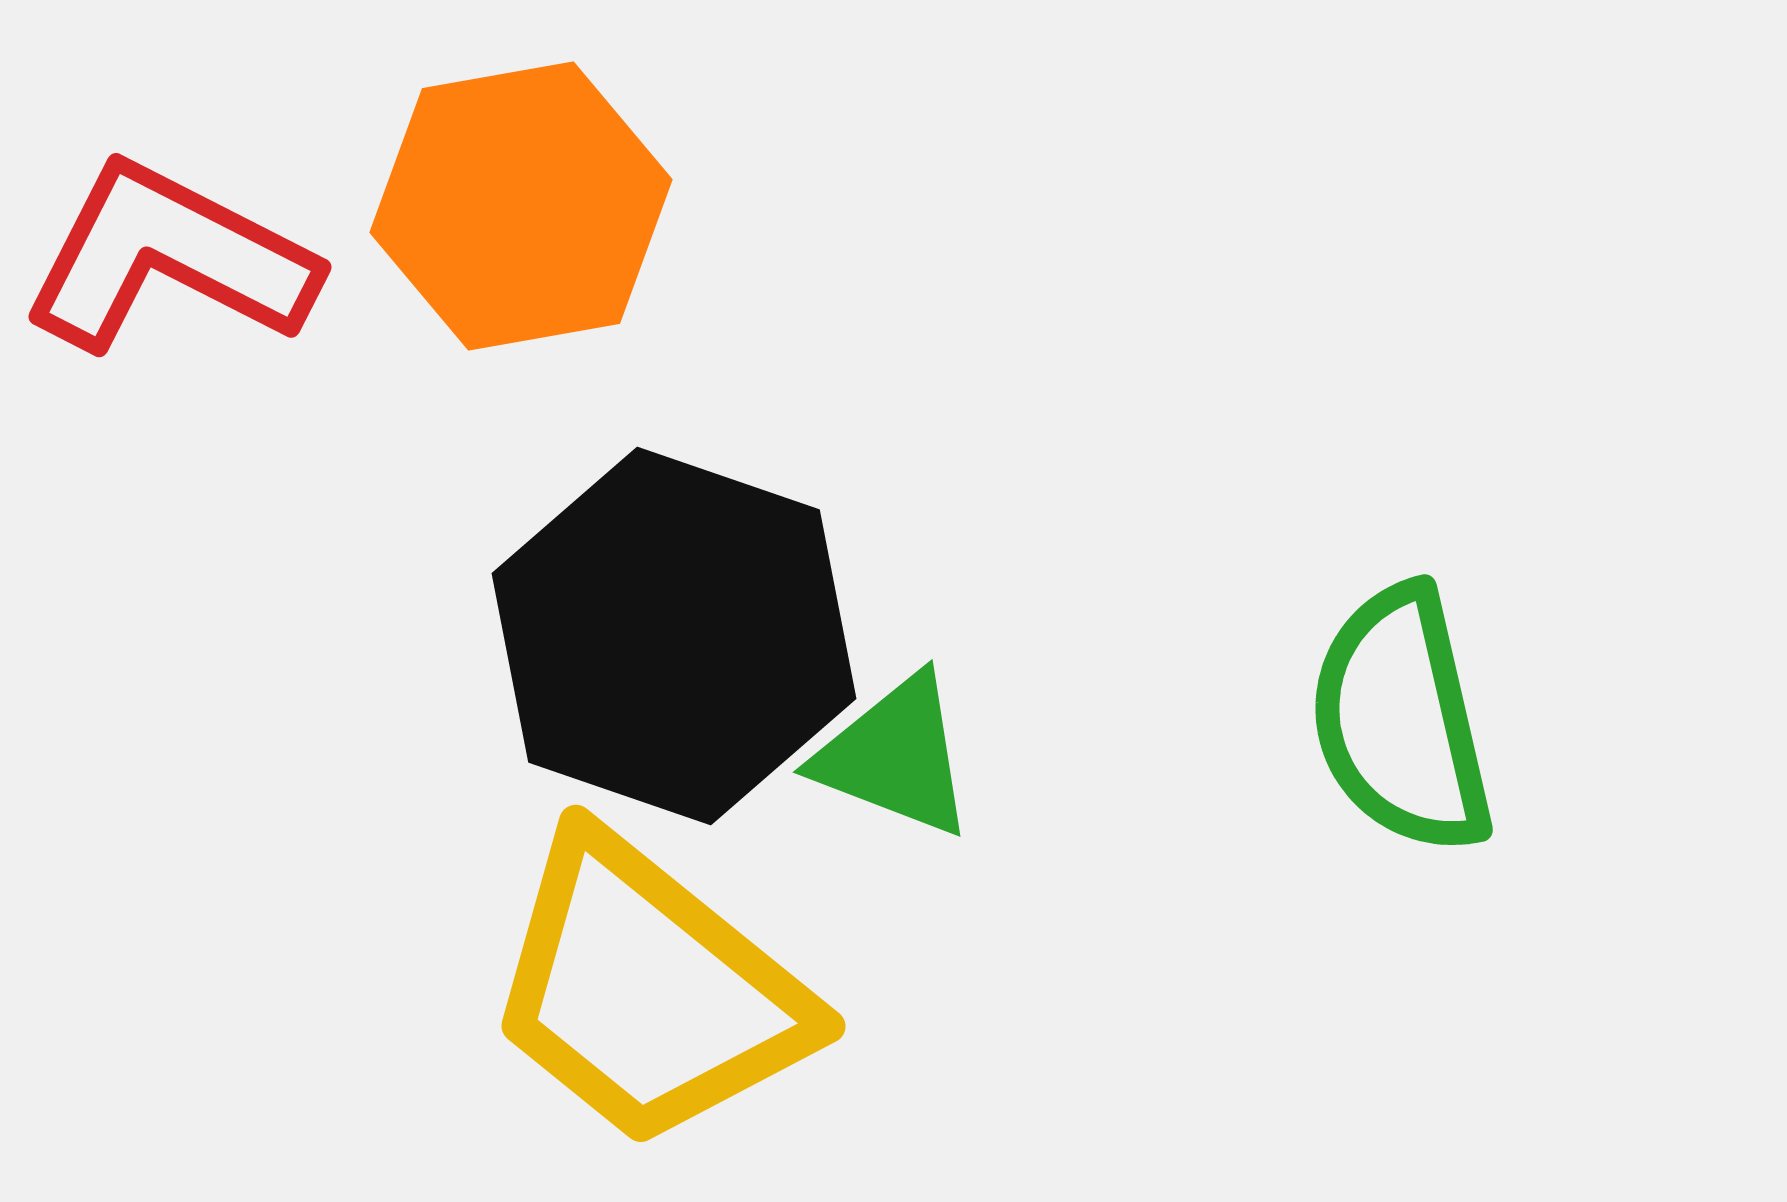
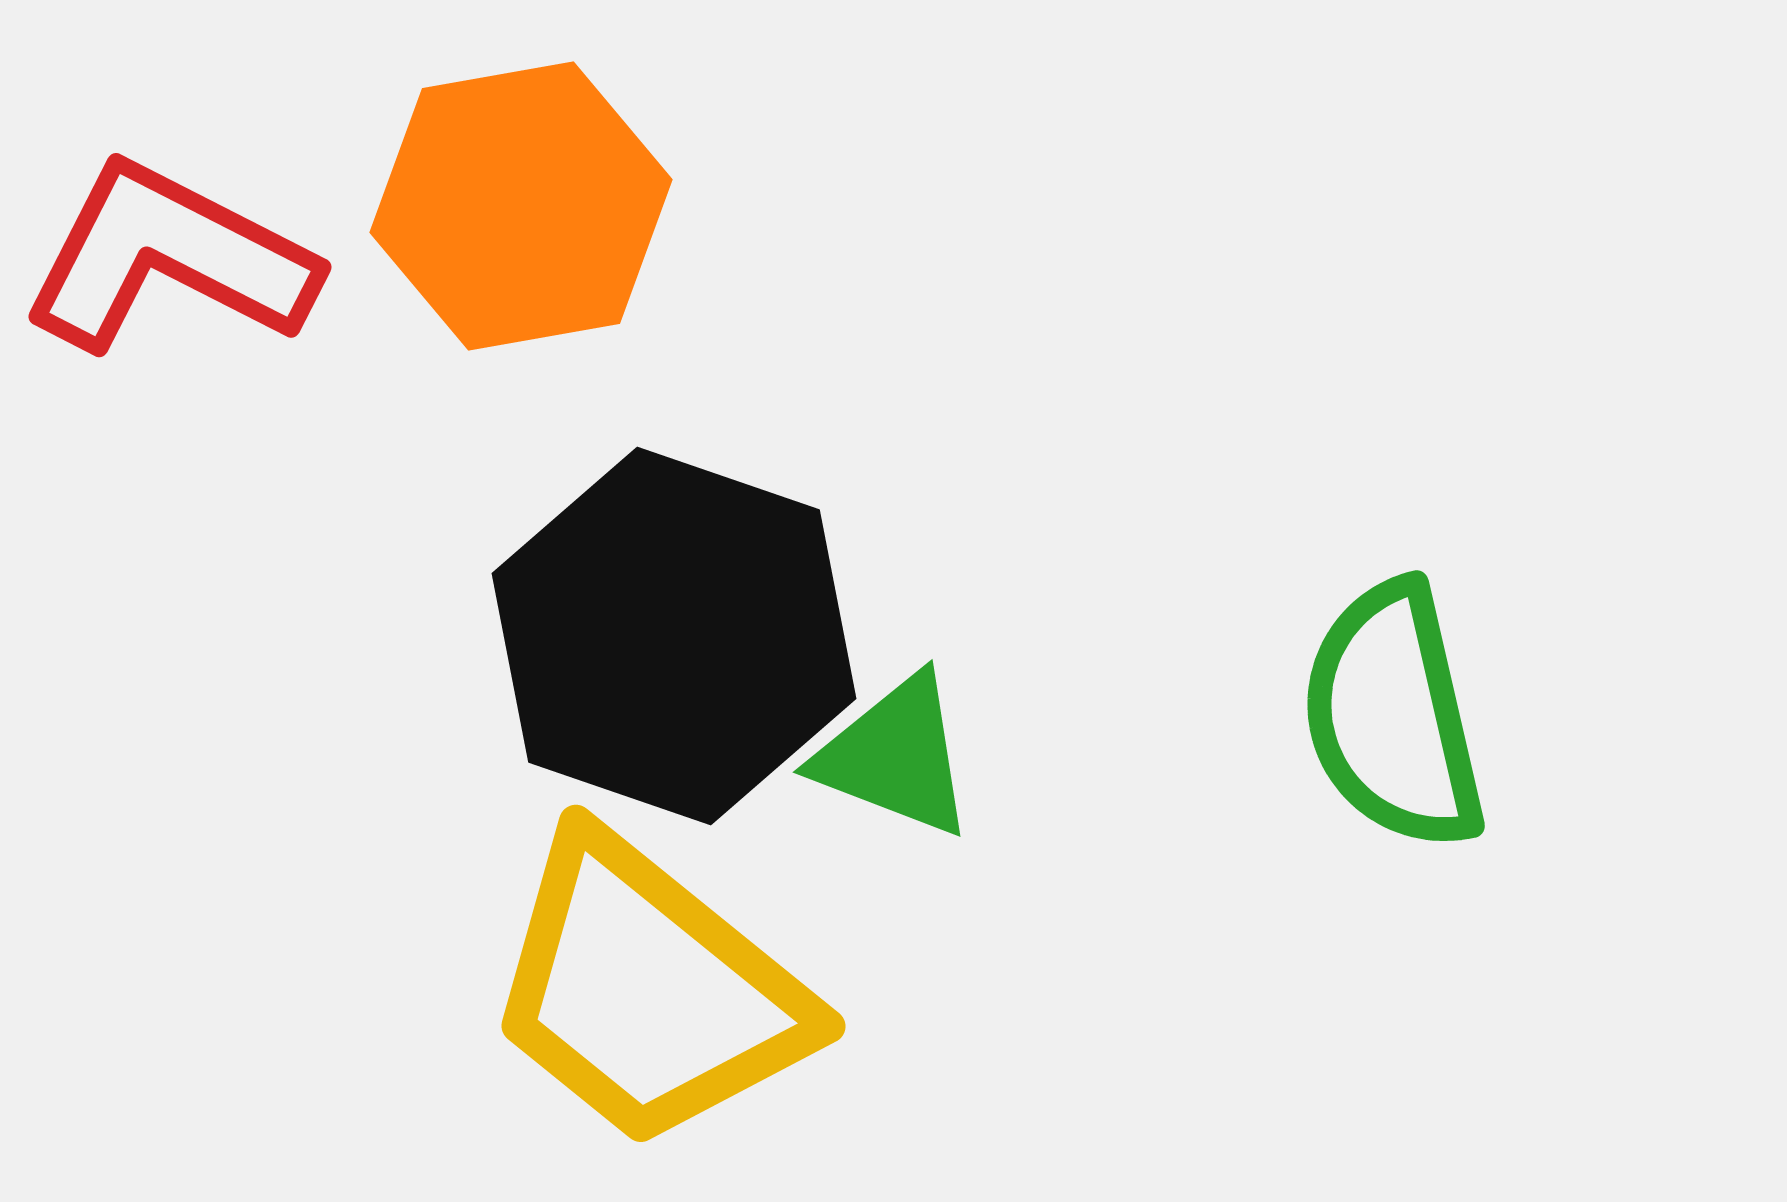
green semicircle: moved 8 px left, 4 px up
